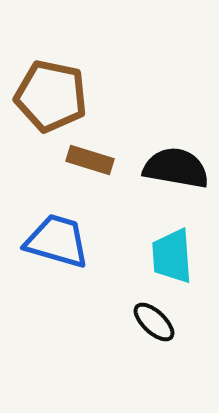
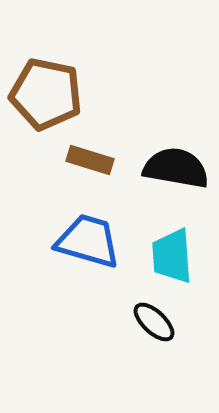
brown pentagon: moved 5 px left, 2 px up
blue trapezoid: moved 31 px right
